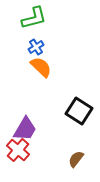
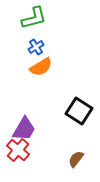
orange semicircle: rotated 105 degrees clockwise
purple trapezoid: moved 1 px left
